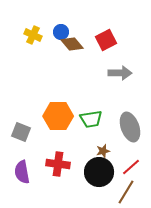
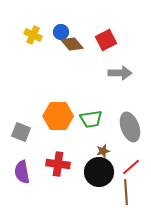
brown line: rotated 35 degrees counterclockwise
